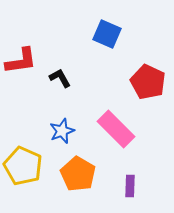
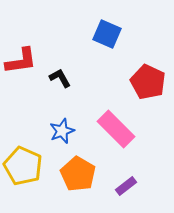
purple rectangle: moved 4 px left; rotated 50 degrees clockwise
